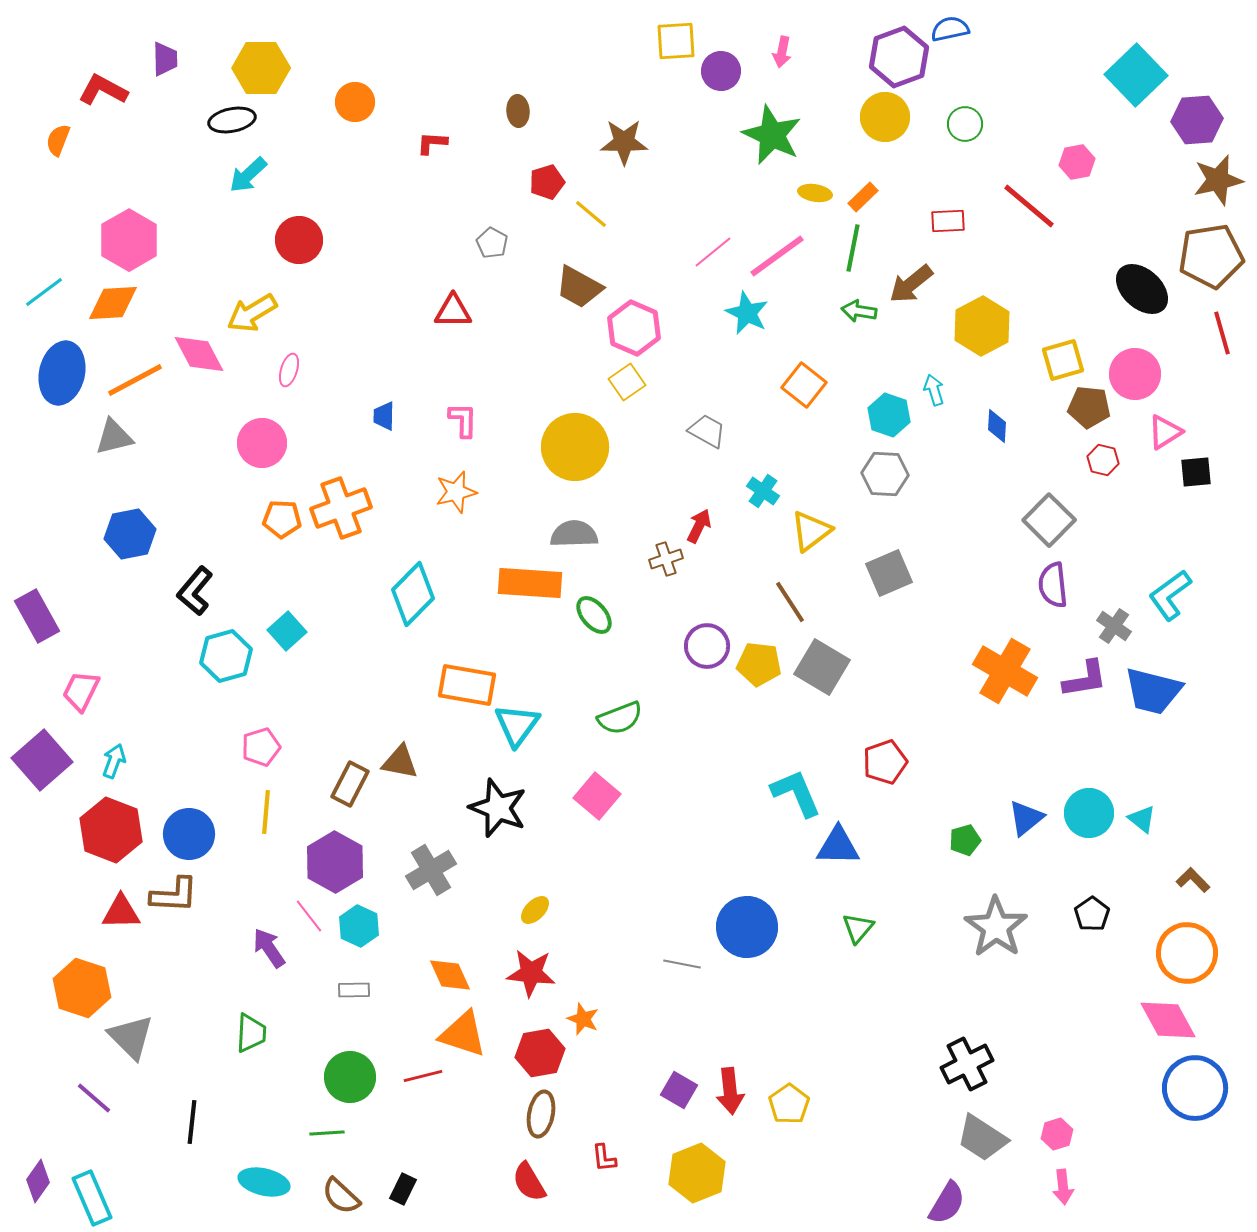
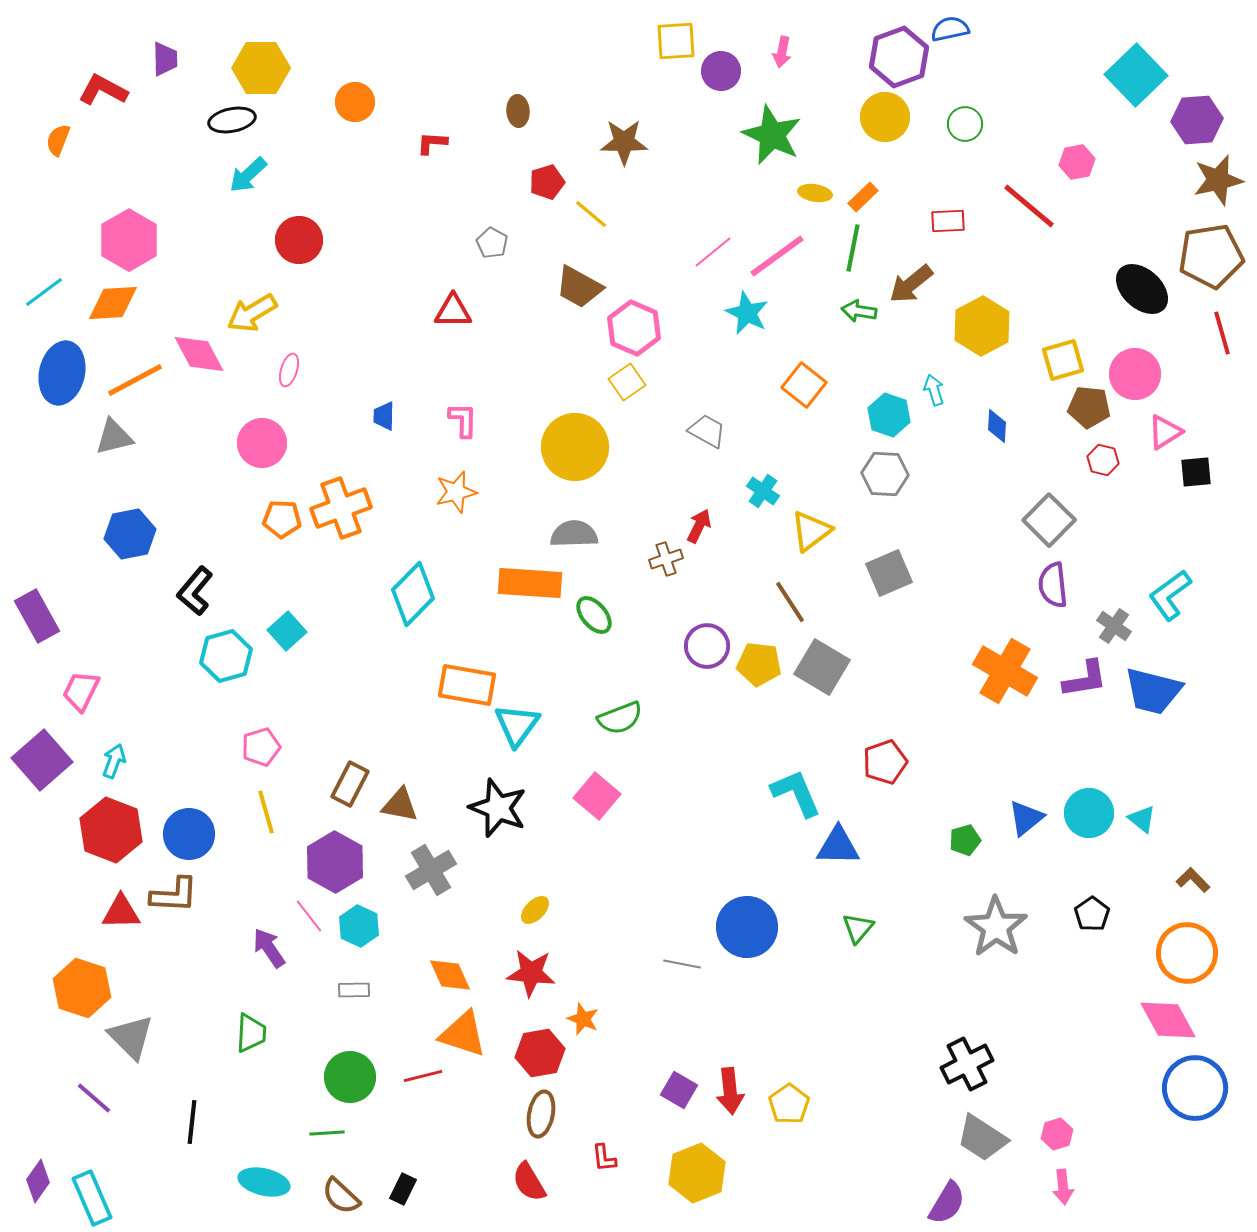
brown triangle at (400, 762): moved 43 px down
yellow line at (266, 812): rotated 21 degrees counterclockwise
